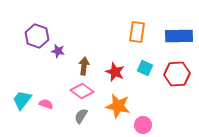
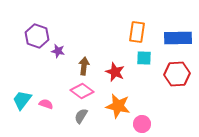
blue rectangle: moved 1 px left, 2 px down
cyan square: moved 1 px left, 10 px up; rotated 21 degrees counterclockwise
pink circle: moved 1 px left, 1 px up
